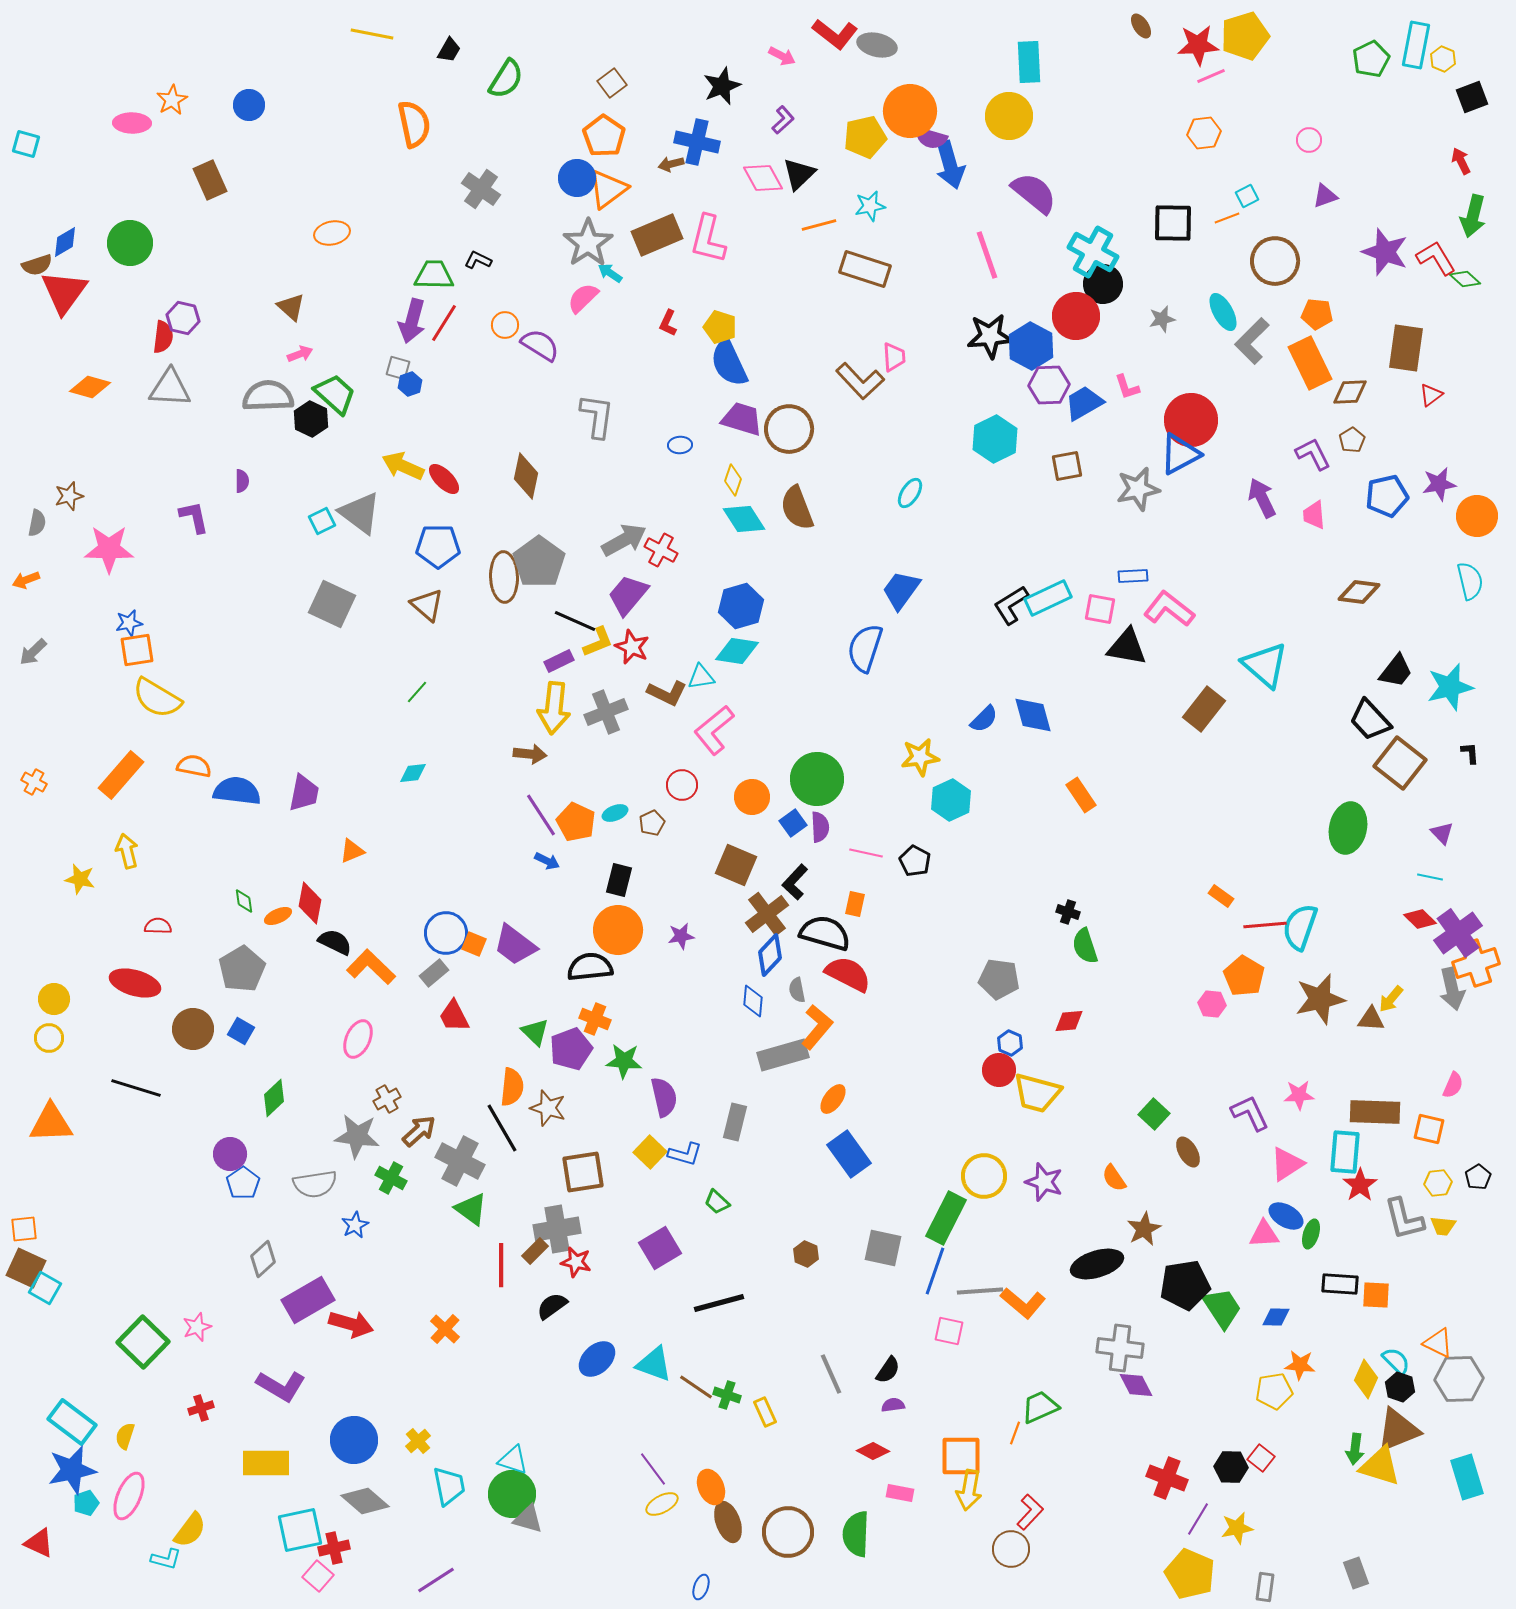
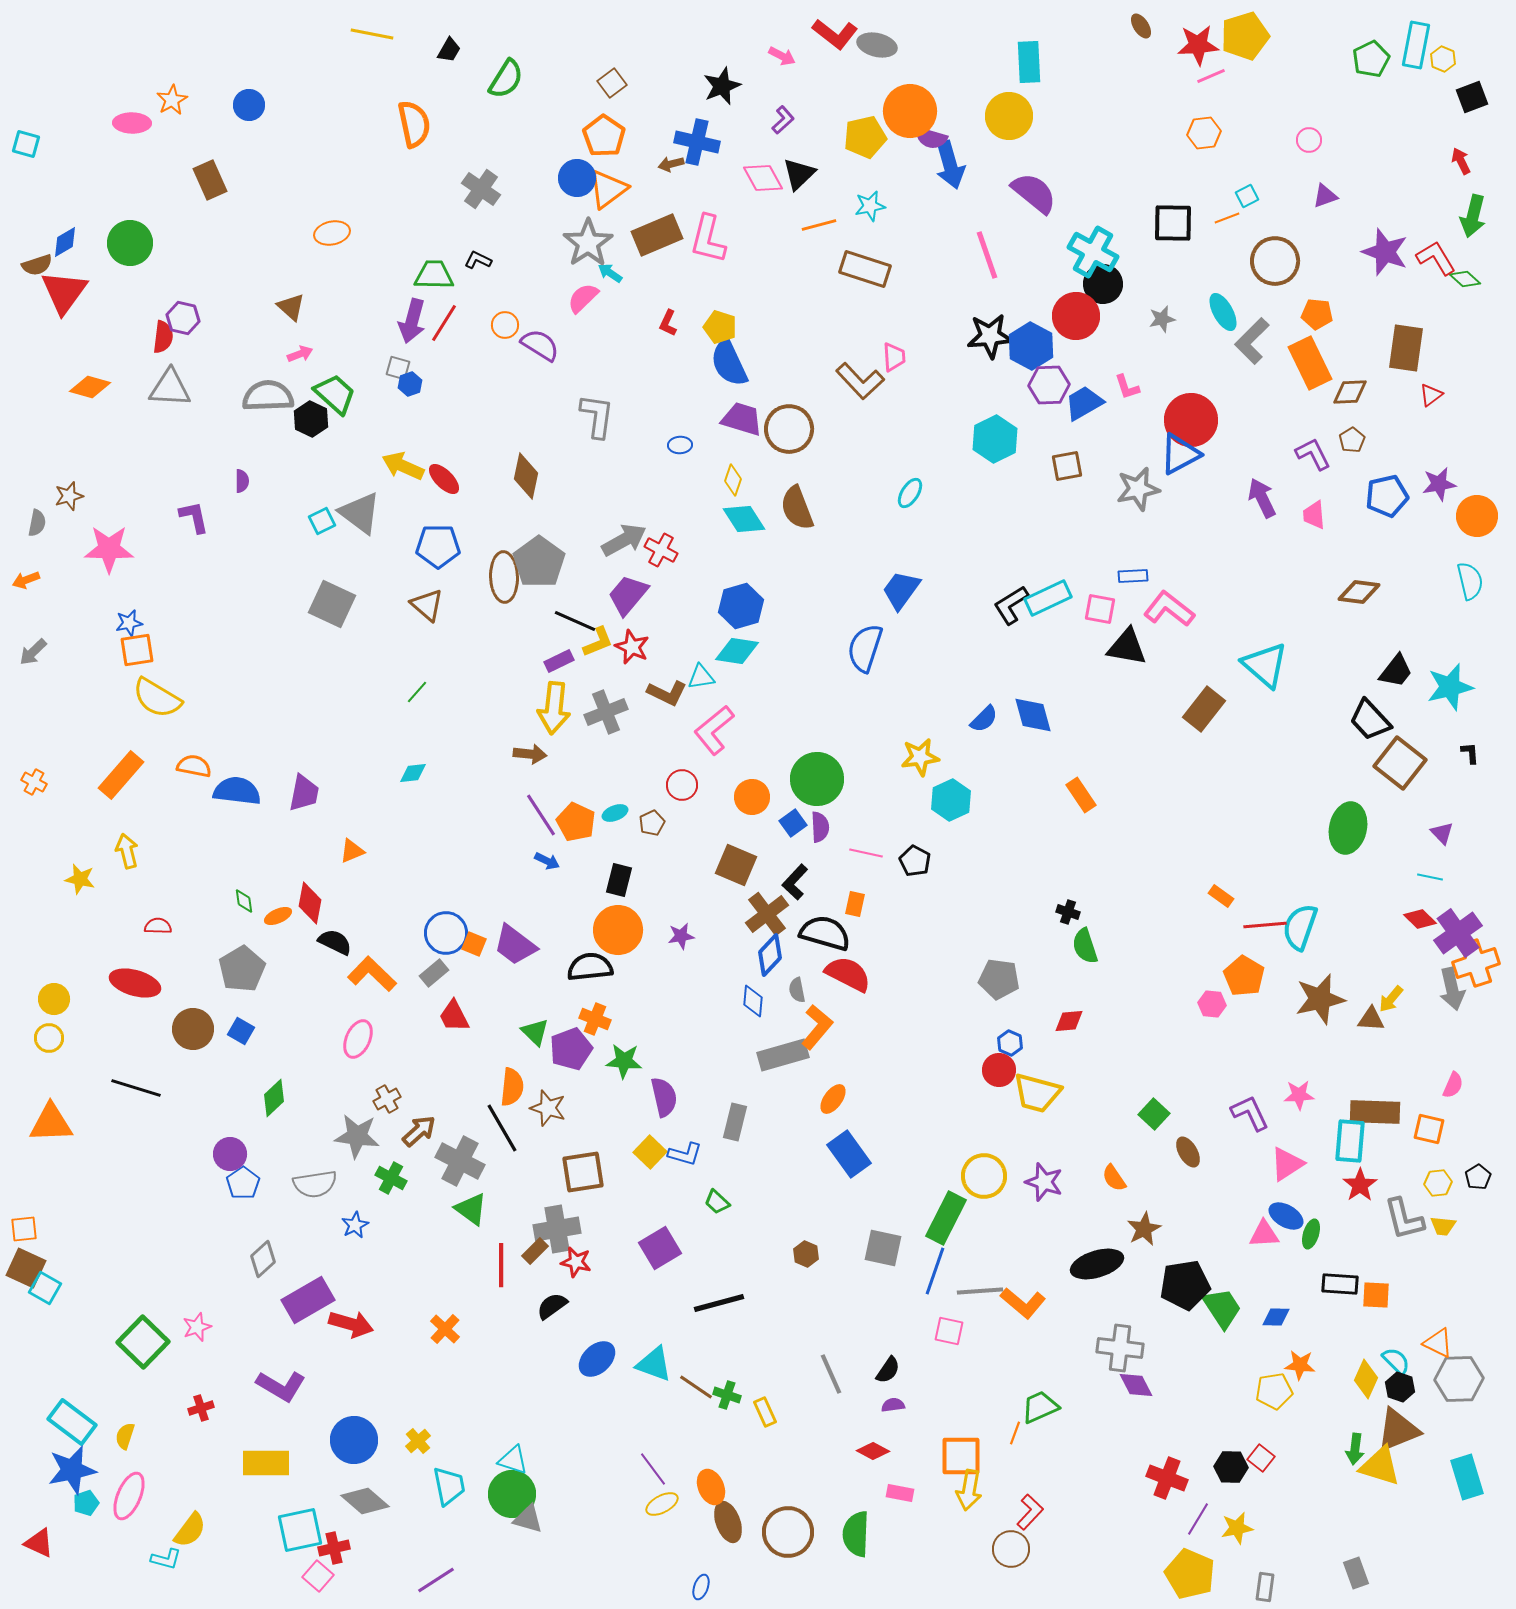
orange L-shape at (371, 967): moved 1 px right, 7 px down
cyan rectangle at (1345, 1152): moved 5 px right, 11 px up
